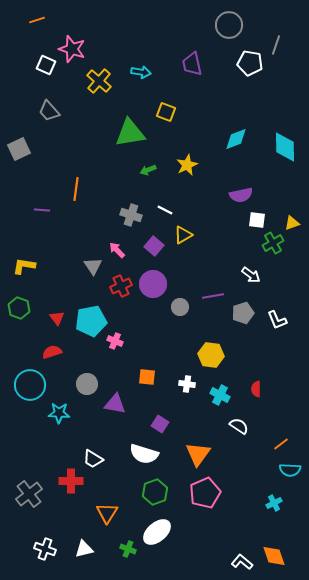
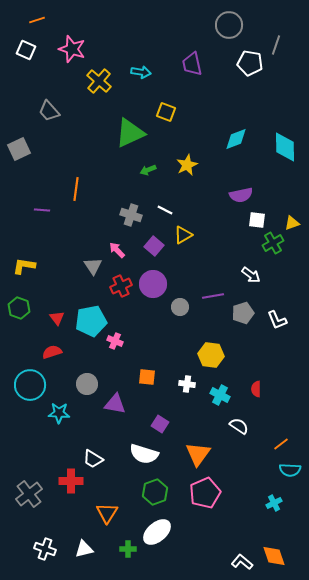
white square at (46, 65): moved 20 px left, 15 px up
green triangle at (130, 133): rotated 16 degrees counterclockwise
green cross at (128, 549): rotated 21 degrees counterclockwise
